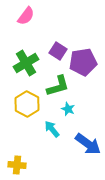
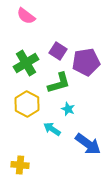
pink semicircle: rotated 90 degrees clockwise
purple pentagon: moved 3 px right
green L-shape: moved 1 px right, 3 px up
cyan arrow: rotated 18 degrees counterclockwise
yellow cross: moved 3 px right
